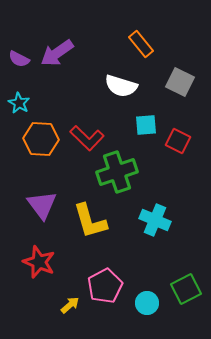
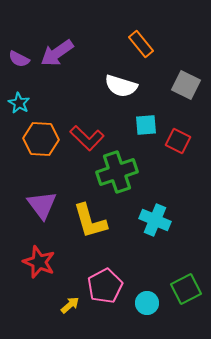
gray square: moved 6 px right, 3 px down
